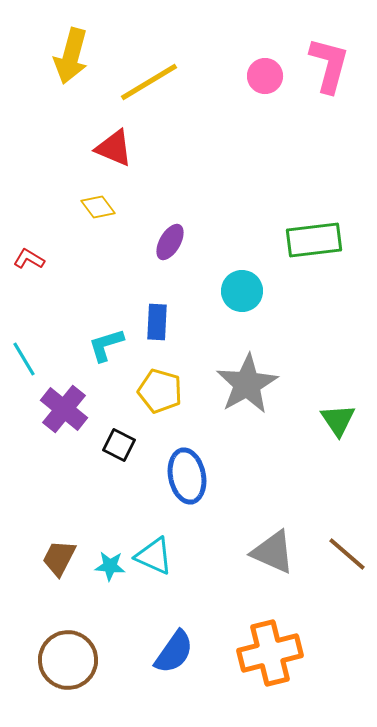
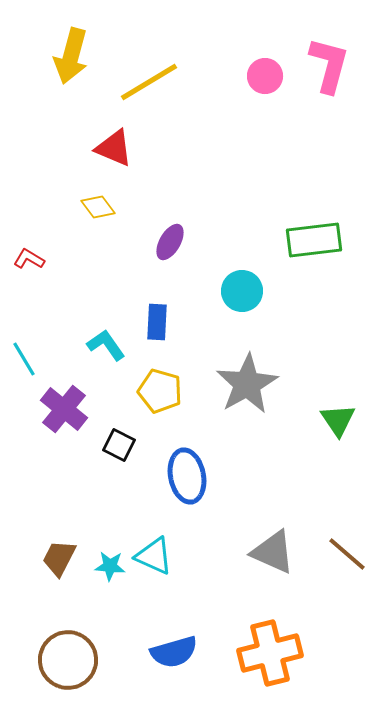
cyan L-shape: rotated 72 degrees clockwise
blue semicircle: rotated 39 degrees clockwise
